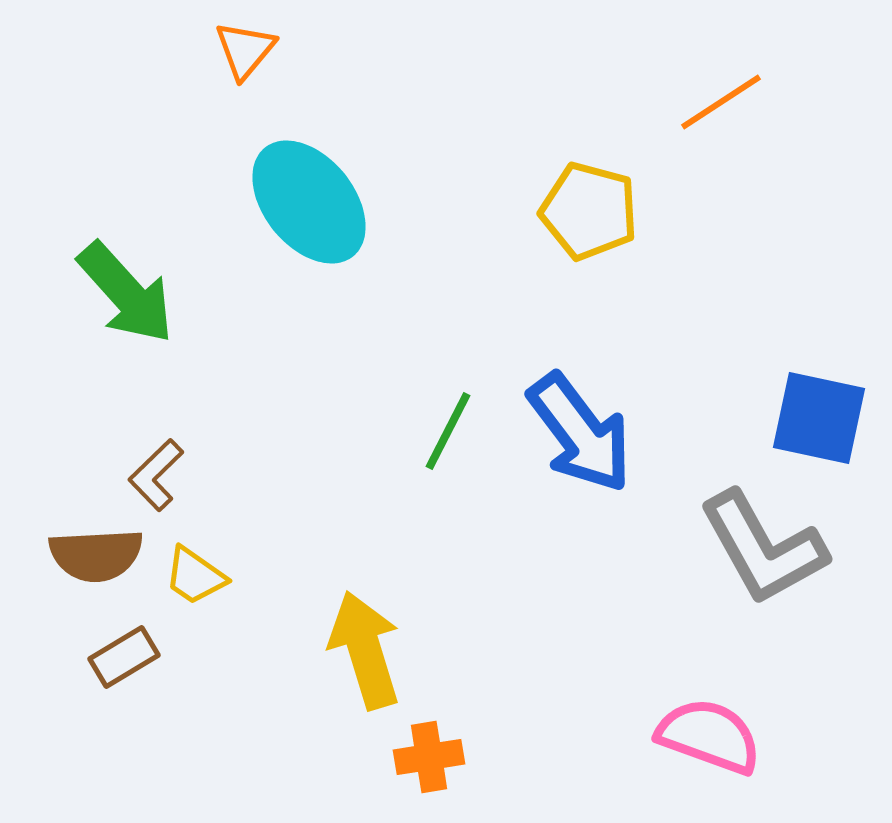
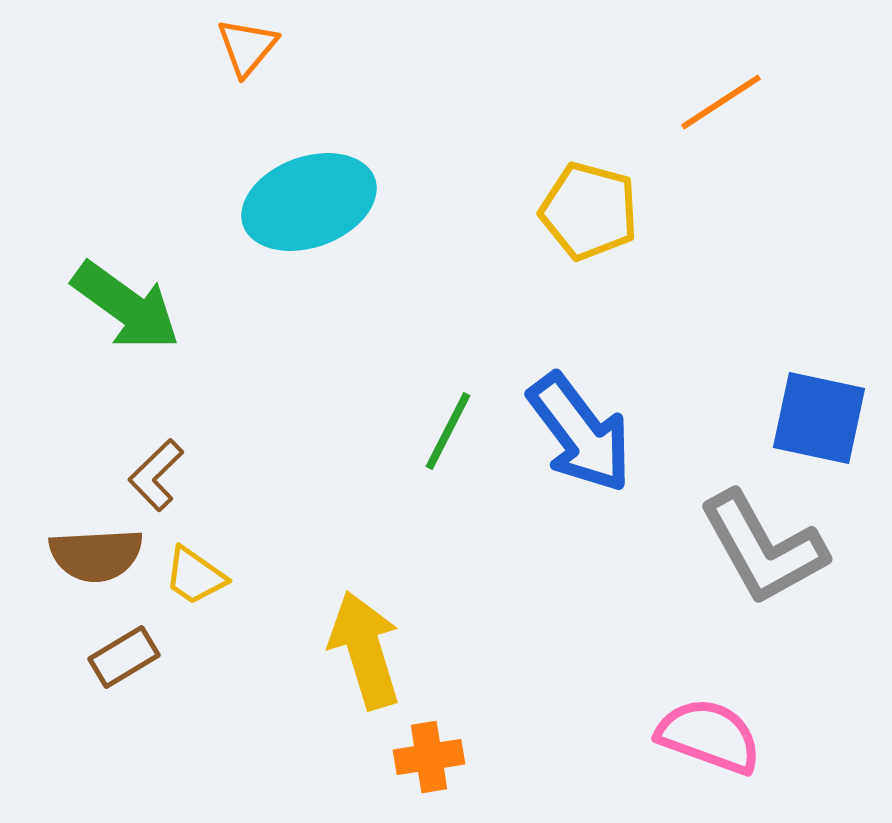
orange triangle: moved 2 px right, 3 px up
cyan ellipse: rotated 71 degrees counterclockwise
green arrow: moved 13 px down; rotated 12 degrees counterclockwise
